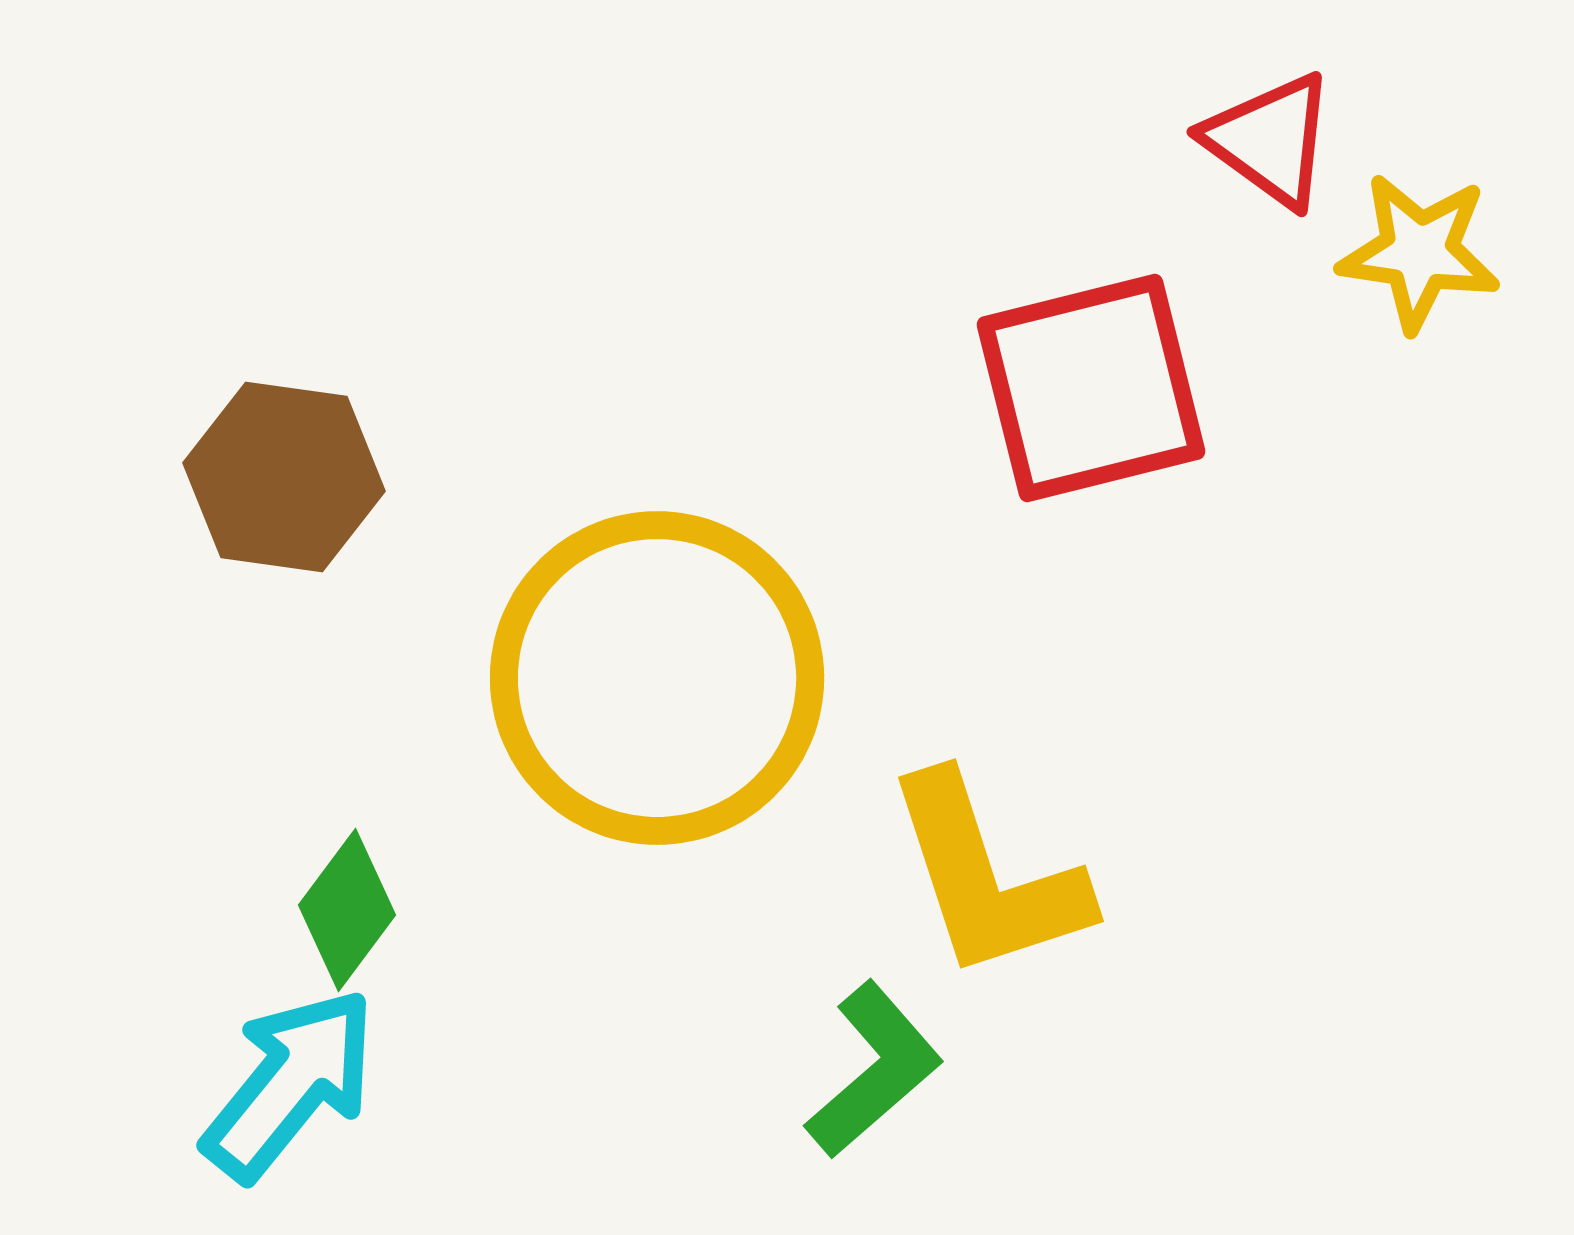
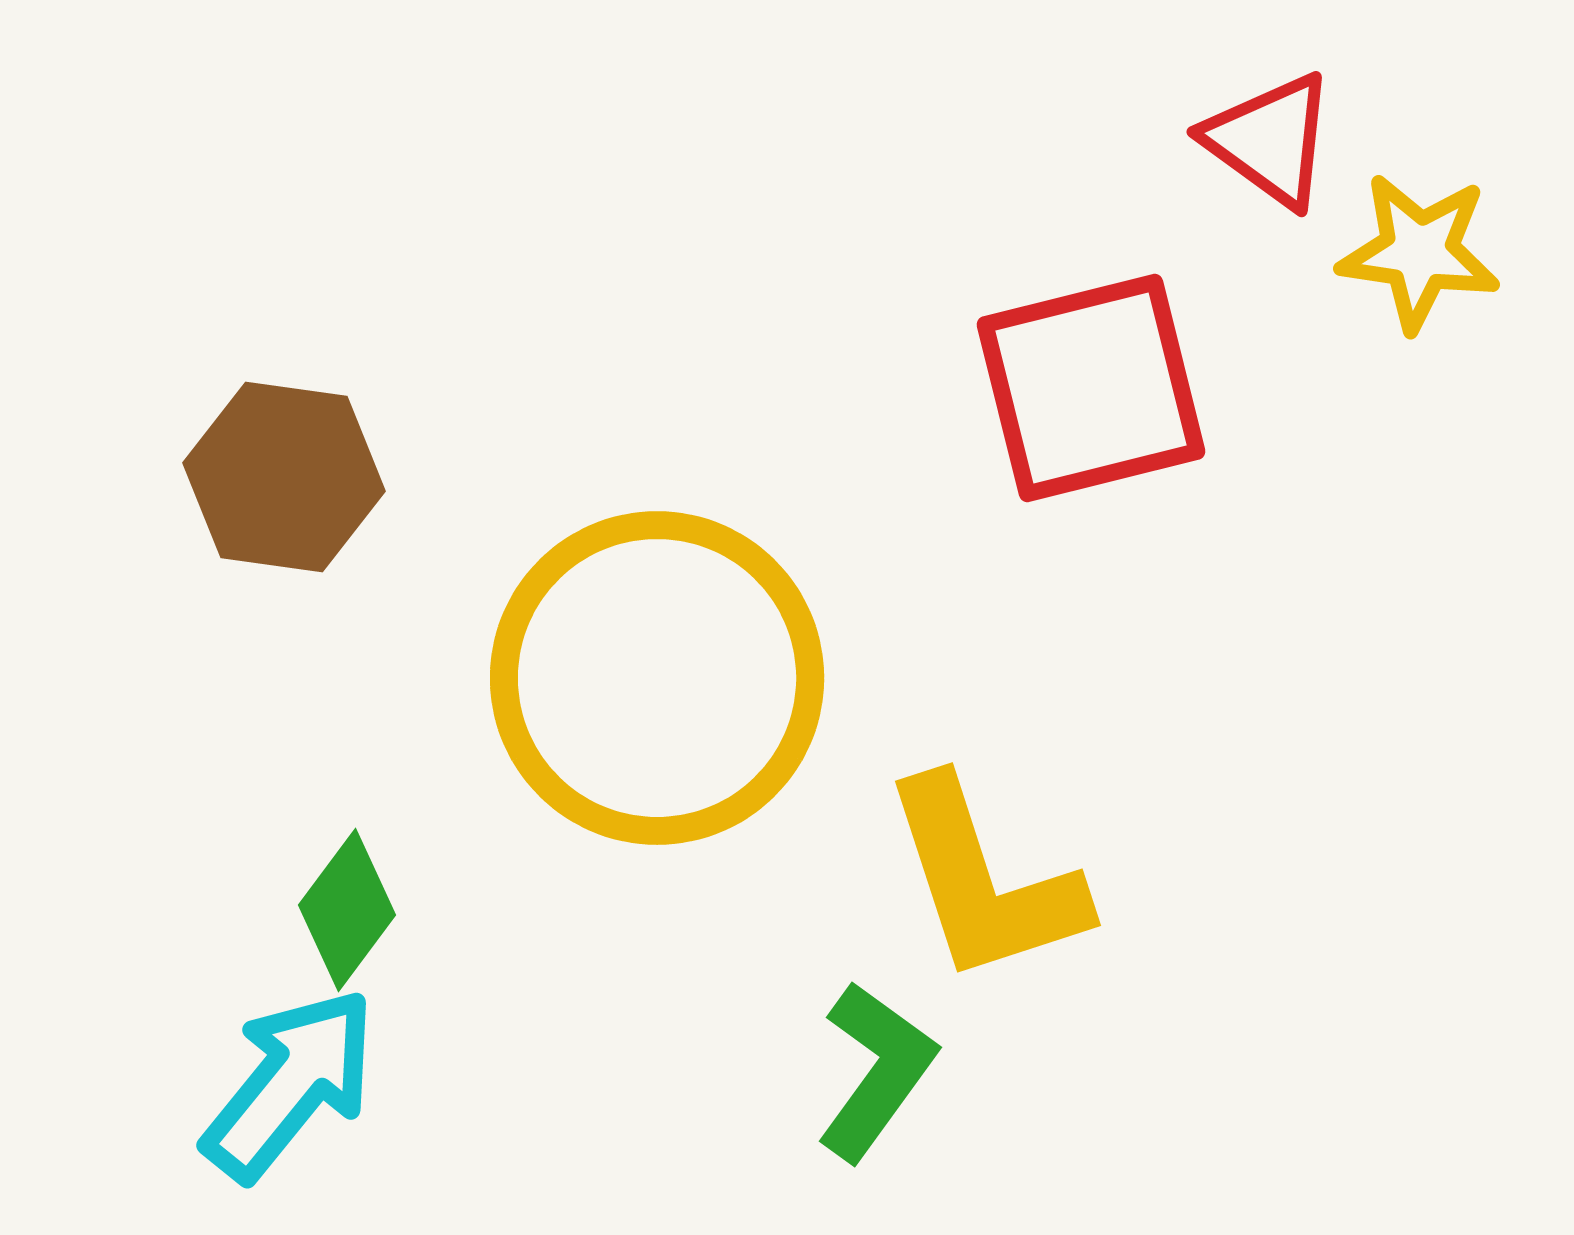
yellow L-shape: moved 3 px left, 4 px down
green L-shape: moved 2 px right, 1 px down; rotated 13 degrees counterclockwise
